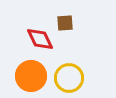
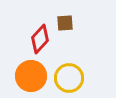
red diamond: rotated 68 degrees clockwise
